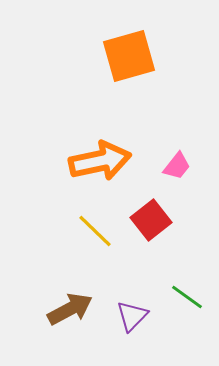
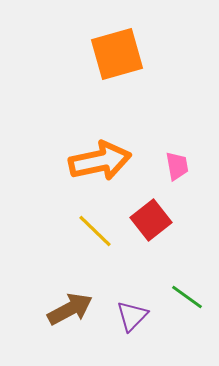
orange square: moved 12 px left, 2 px up
pink trapezoid: rotated 48 degrees counterclockwise
